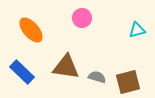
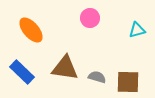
pink circle: moved 8 px right
brown triangle: moved 1 px left, 1 px down
brown square: rotated 15 degrees clockwise
